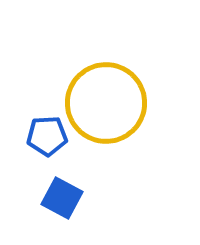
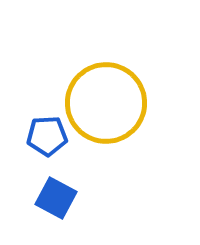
blue square: moved 6 px left
